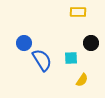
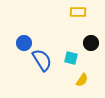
cyan square: rotated 16 degrees clockwise
